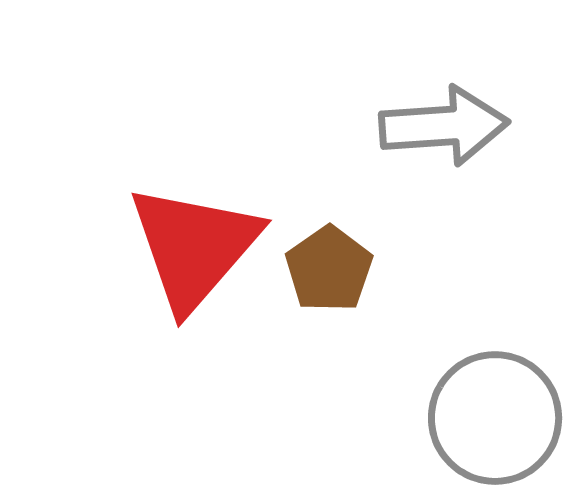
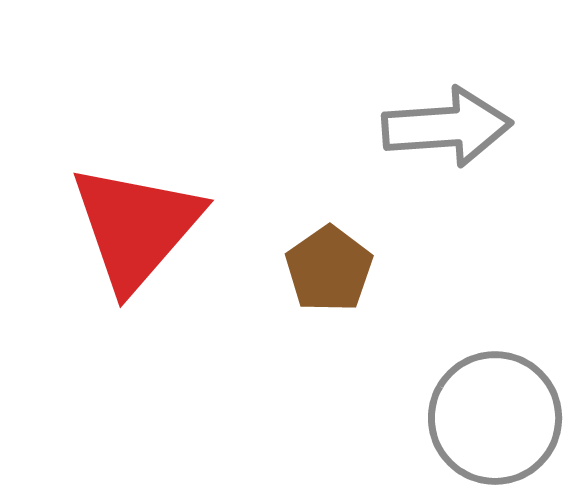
gray arrow: moved 3 px right, 1 px down
red triangle: moved 58 px left, 20 px up
